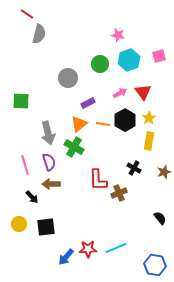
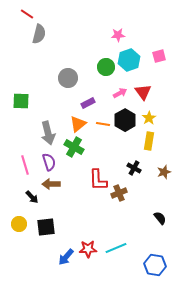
pink star: rotated 16 degrees counterclockwise
green circle: moved 6 px right, 3 px down
orange triangle: moved 1 px left
